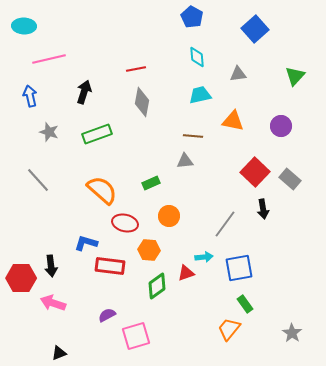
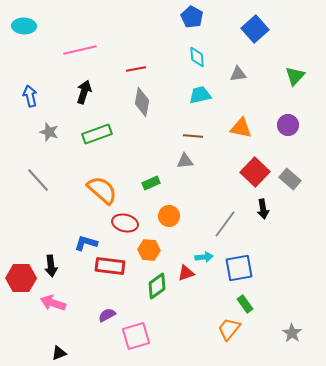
pink line at (49, 59): moved 31 px right, 9 px up
orange triangle at (233, 121): moved 8 px right, 7 px down
purple circle at (281, 126): moved 7 px right, 1 px up
